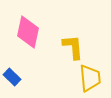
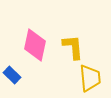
pink diamond: moved 7 px right, 13 px down
blue rectangle: moved 2 px up
